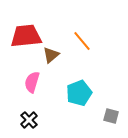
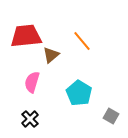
cyan pentagon: rotated 20 degrees counterclockwise
gray square: rotated 14 degrees clockwise
black cross: moved 1 px right, 1 px up
